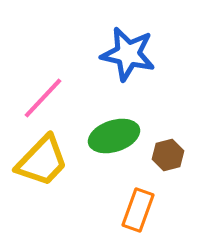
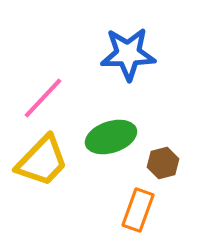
blue star: rotated 14 degrees counterclockwise
green ellipse: moved 3 px left, 1 px down
brown hexagon: moved 5 px left, 8 px down
